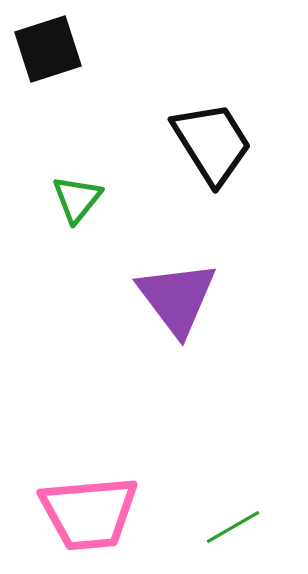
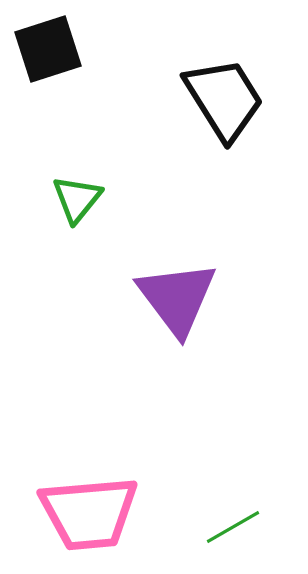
black trapezoid: moved 12 px right, 44 px up
